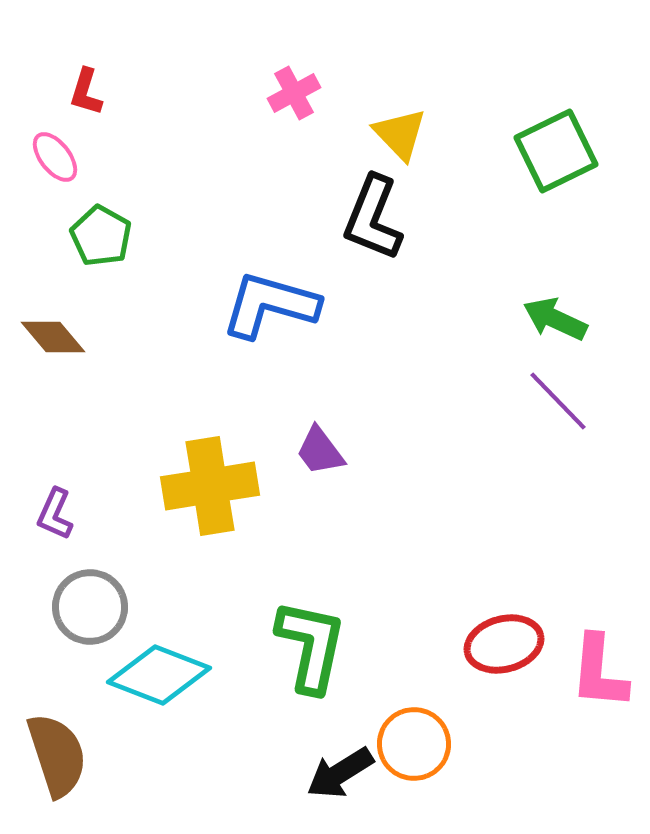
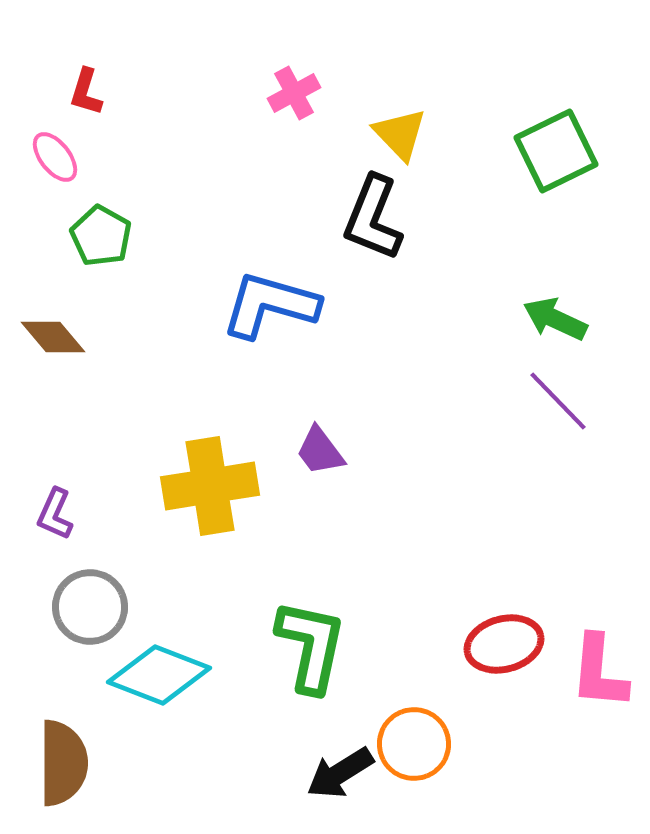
brown semicircle: moved 6 px right, 8 px down; rotated 18 degrees clockwise
